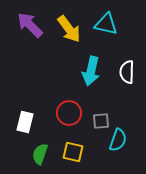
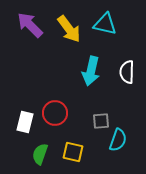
cyan triangle: moved 1 px left
red circle: moved 14 px left
